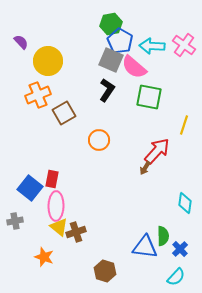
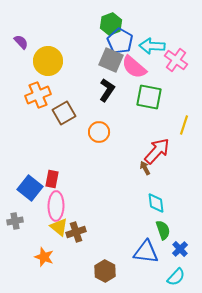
green hexagon: rotated 10 degrees counterclockwise
pink cross: moved 8 px left, 15 px down
orange circle: moved 8 px up
brown arrow: rotated 120 degrees clockwise
cyan diamond: moved 29 px left; rotated 15 degrees counterclockwise
green semicircle: moved 6 px up; rotated 18 degrees counterclockwise
blue triangle: moved 1 px right, 5 px down
brown hexagon: rotated 10 degrees clockwise
